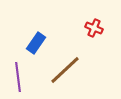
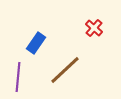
red cross: rotated 18 degrees clockwise
purple line: rotated 12 degrees clockwise
